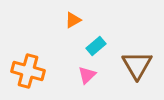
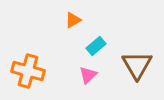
pink triangle: moved 1 px right
